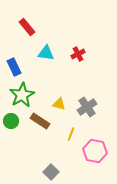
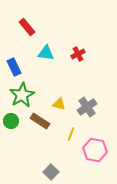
pink hexagon: moved 1 px up
